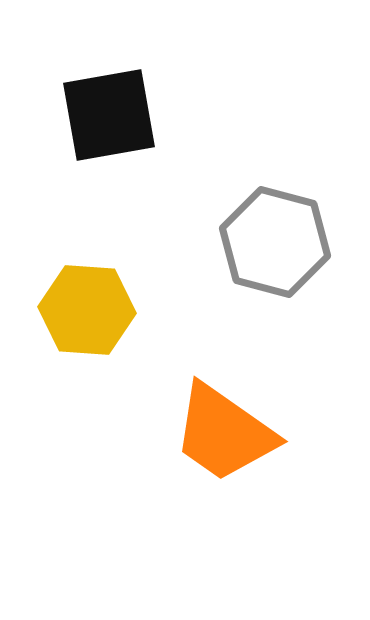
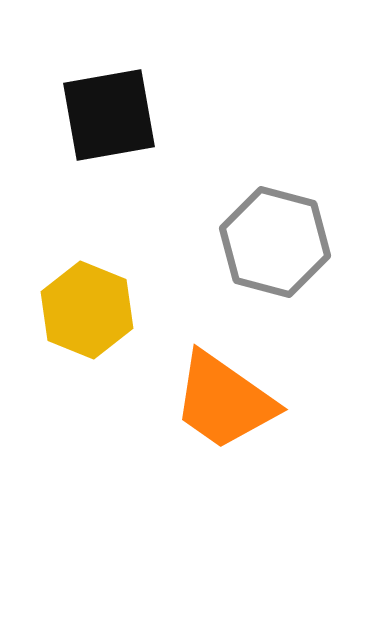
yellow hexagon: rotated 18 degrees clockwise
orange trapezoid: moved 32 px up
